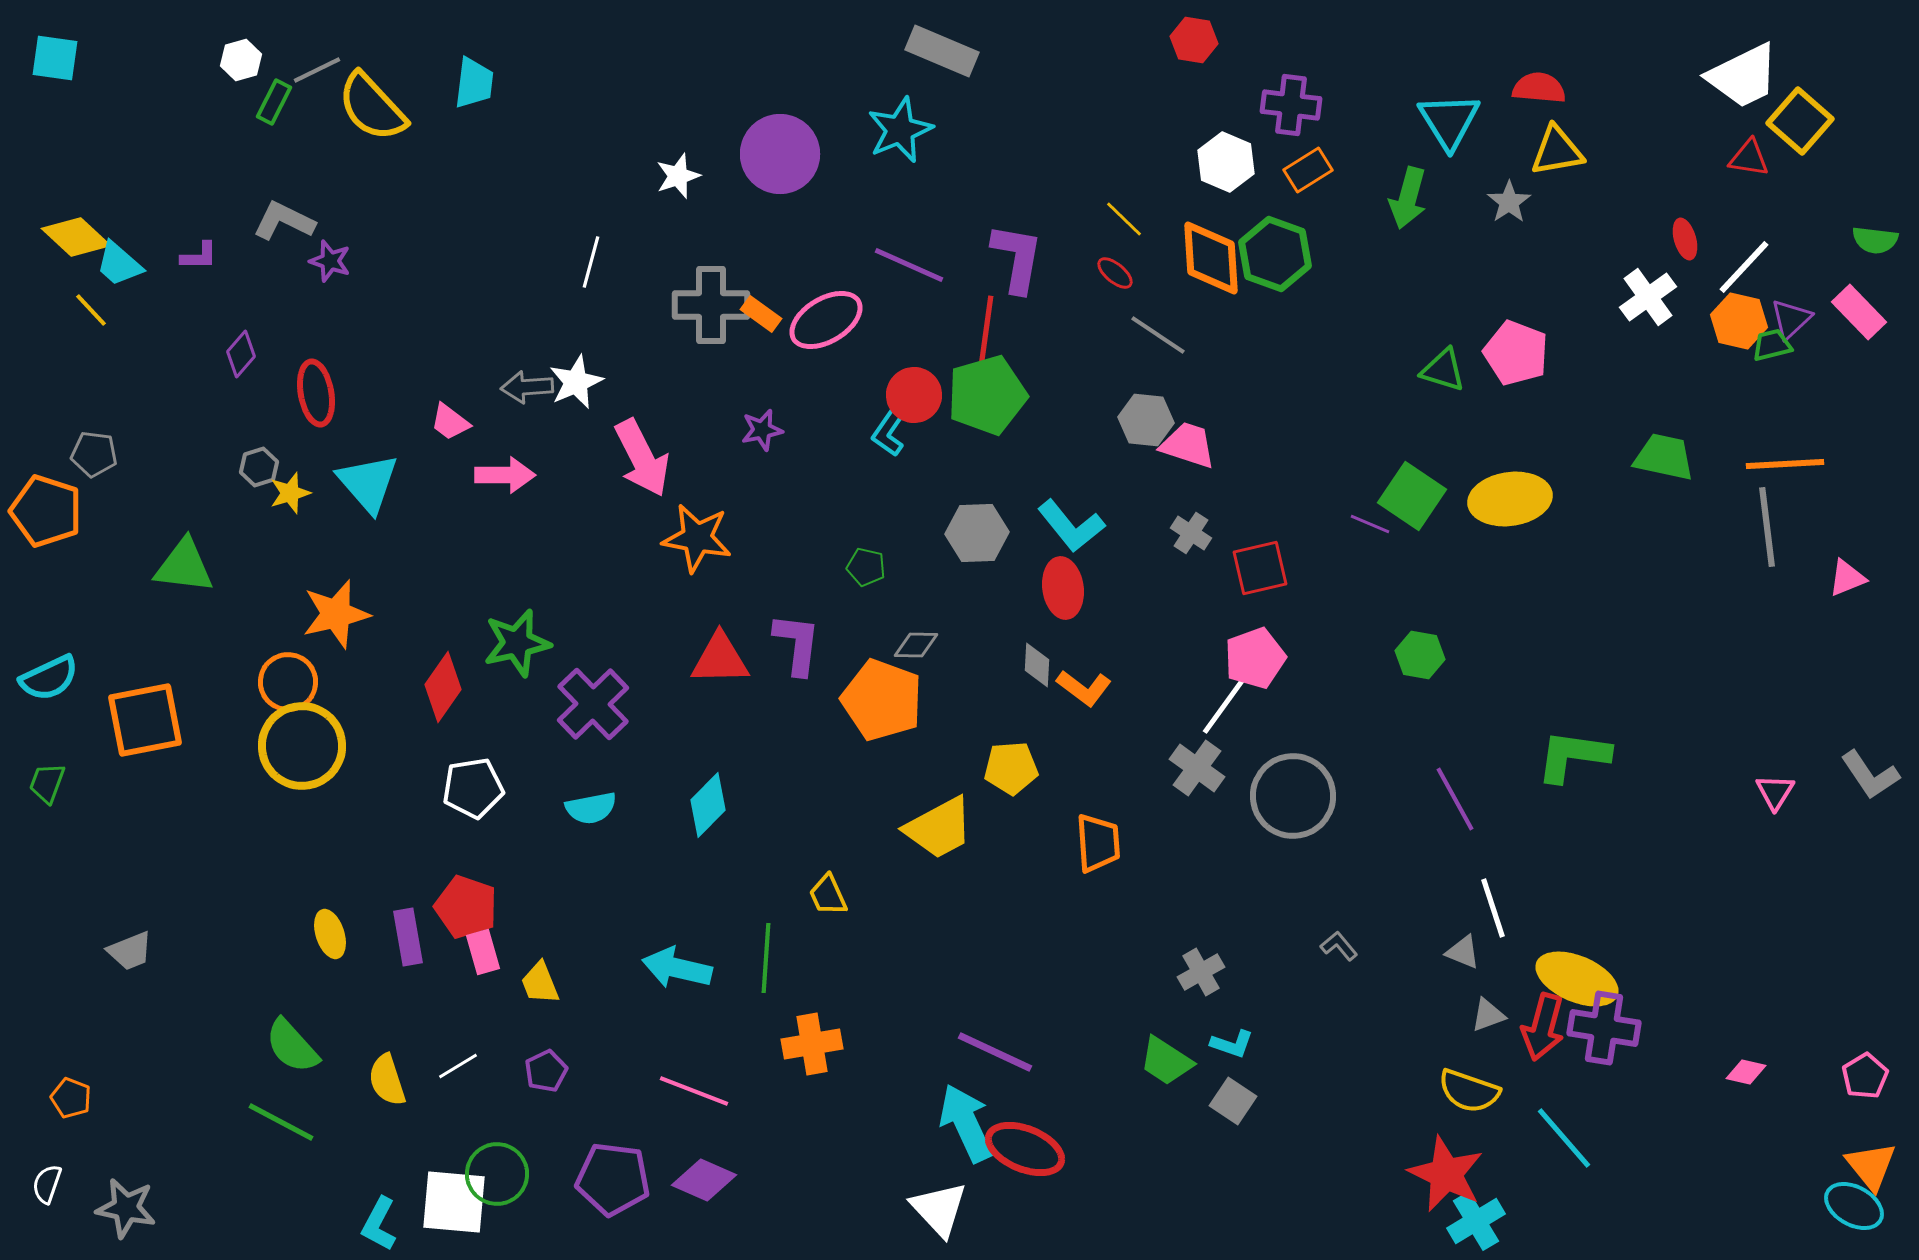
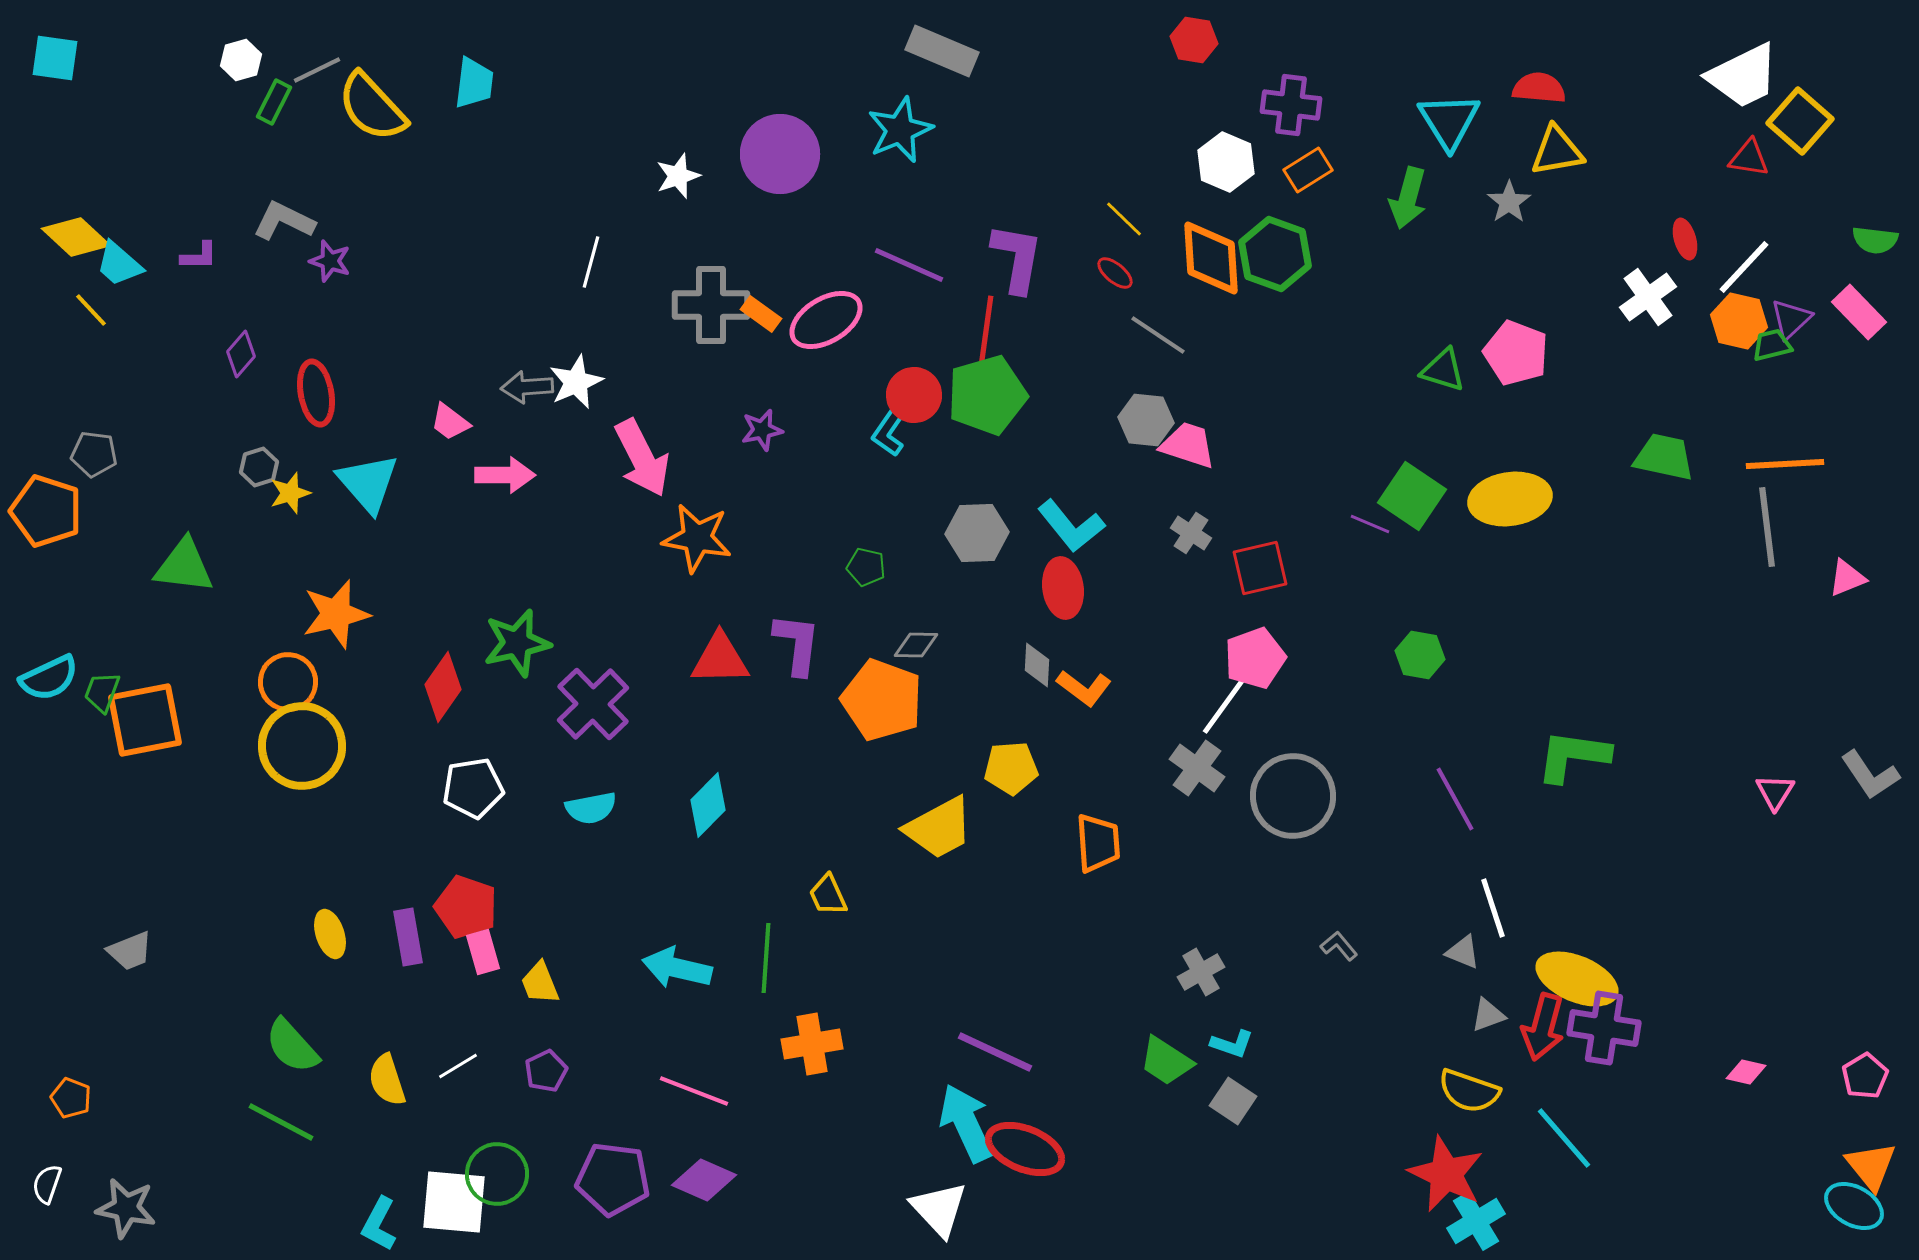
green trapezoid at (47, 783): moved 55 px right, 91 px up
